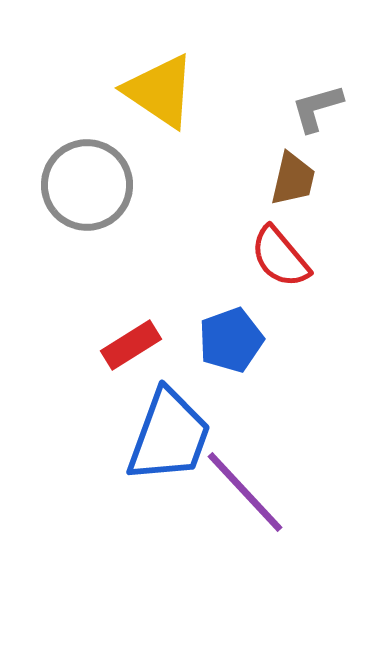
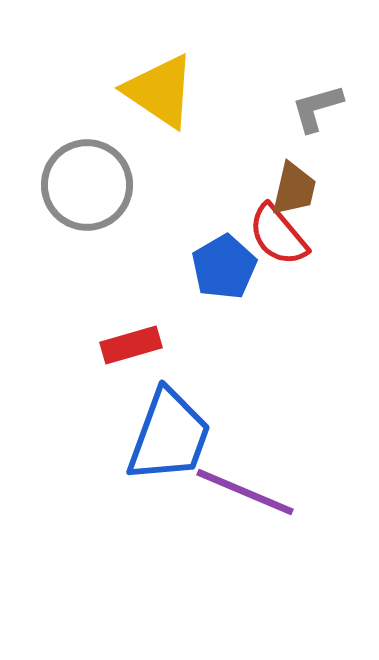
brown trapezoid: moved 1 px right, 10 px down
red semicircle: moved 2 px left, 22 px up
blue pentagon: moved 7 px left, 73 px up; rotated 10 degrees counterclockwise
red rectangle: rotated 16 degrees clockwise
purple line: rotated 24 degrees counterclockwise
